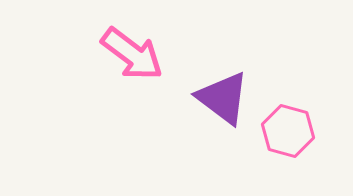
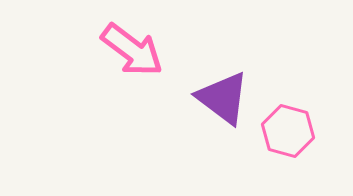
pink arrow: moved 4 px up
